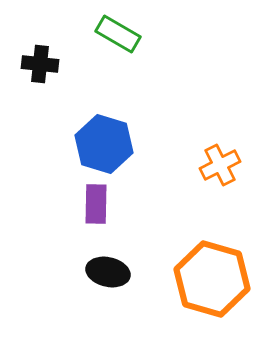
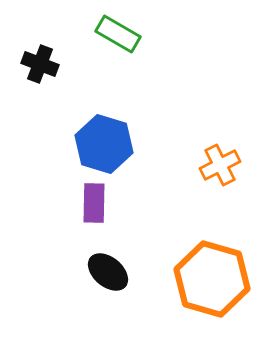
black cross: rotated 15 degrees clockwise
purple rectangle: moved 2 px left, 1 px up
black ellipse: rotated 27 degrees clockwise
